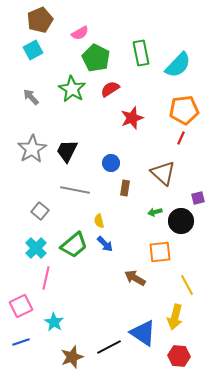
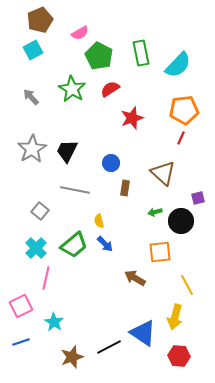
green pentagon: moved 3 px right, 2 px up
